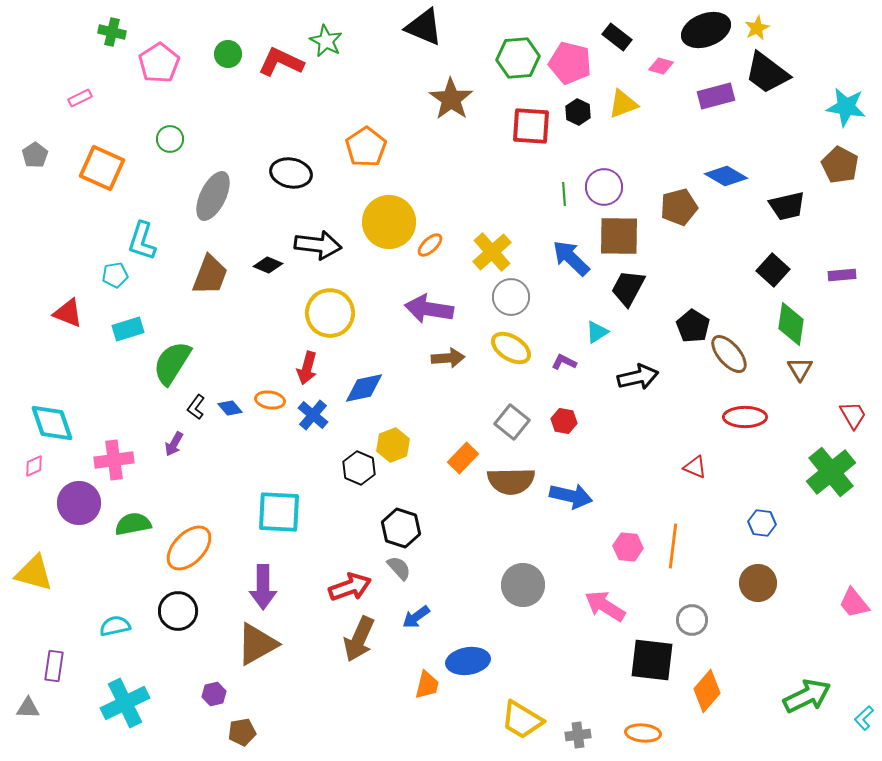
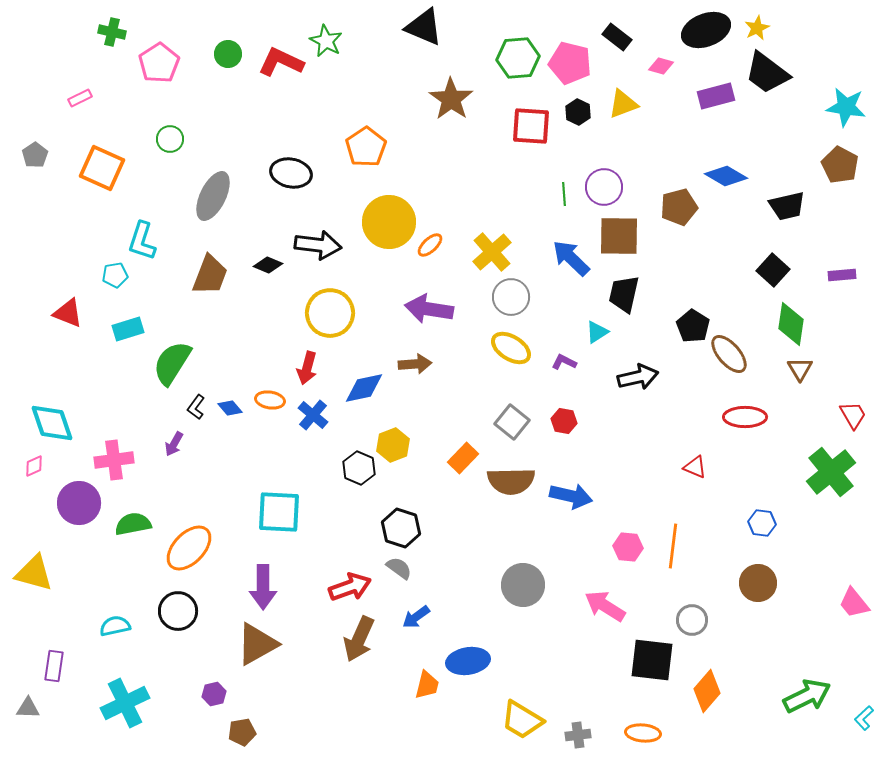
black trapezoid at (628, 288): moved 4 px left, 6 px down; rotated 15 degrees counterclockwise
brown arrow at (448, 358): moved 33 px left, 6 px down
gray semicircle at (399, 568): rotated 12 degrees counterclockwise
